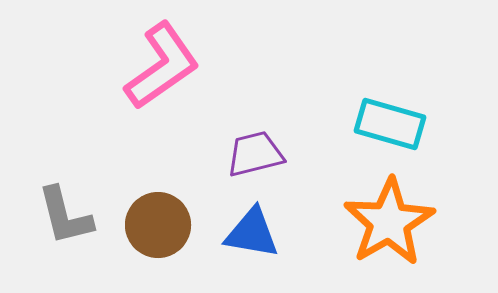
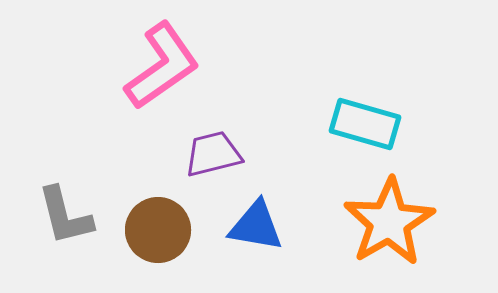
cyan rectangle: moved 25 px left
purple trapezoid: moved 42 px left
brown circle: moved 5 px down
blue triangle: moved 4 px right, 7 px up
